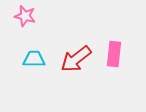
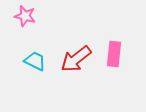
cyan trapezoid: moved 1 px right, 2 px down; rotated 25 degrees clockwise
